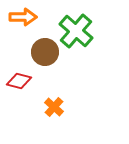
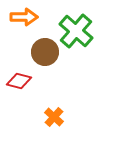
orange arrow: moved 1 px right
orange cross: moved 10 px down
